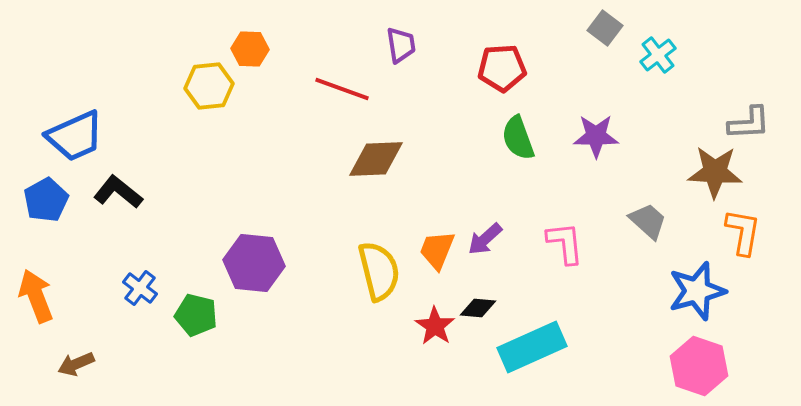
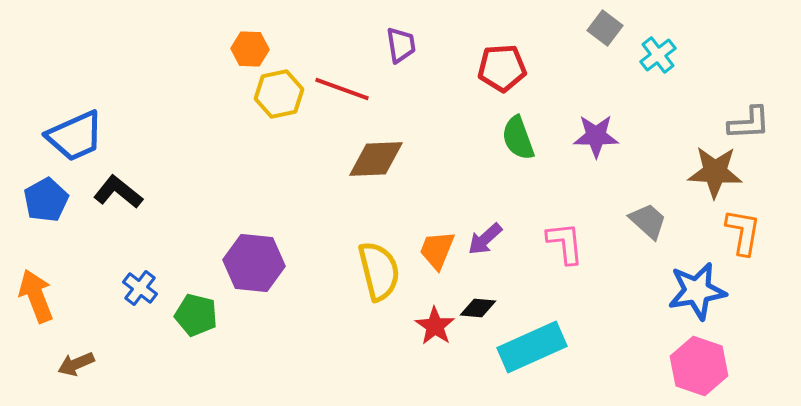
yellow hexagon: moved 70 px right, 8 px down; rotated 6 degrees counterclockwise
blue star: rotated 6 degrees clockwise
